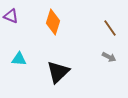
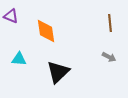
orange diamond: moved 7 px left, 9 px down; rotated 25 degrees counterclockwise
brown line: moved 5 px up; rotated 30 degrees clockwise
